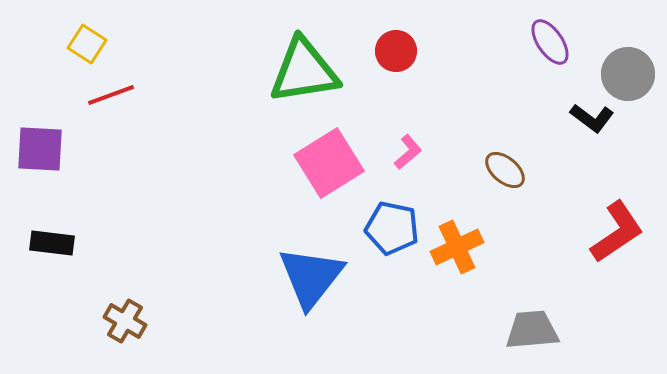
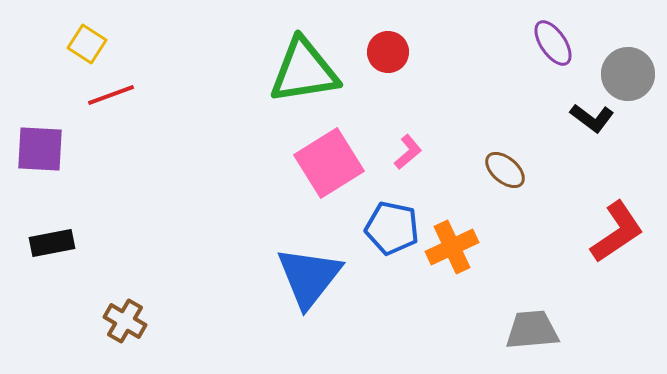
purple ellipse: moved 3 px right, 1 px down
red circle: moved 8 px left, 1 px down
black rectangle: rotated 18 degrees counterclockwise
orange cross: moved 5 px left
blue triangle: moved 2 px left
